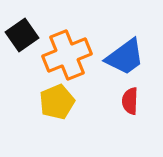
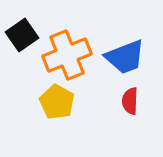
blue trapezoid: rotated 15 degrees clockwise
yellow pentagon: rotated 20 degrees counterclockwise
